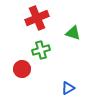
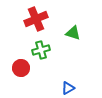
red cross: moved 1 px left, 1 px down
red circle: moved 1 px left, 1 px up
